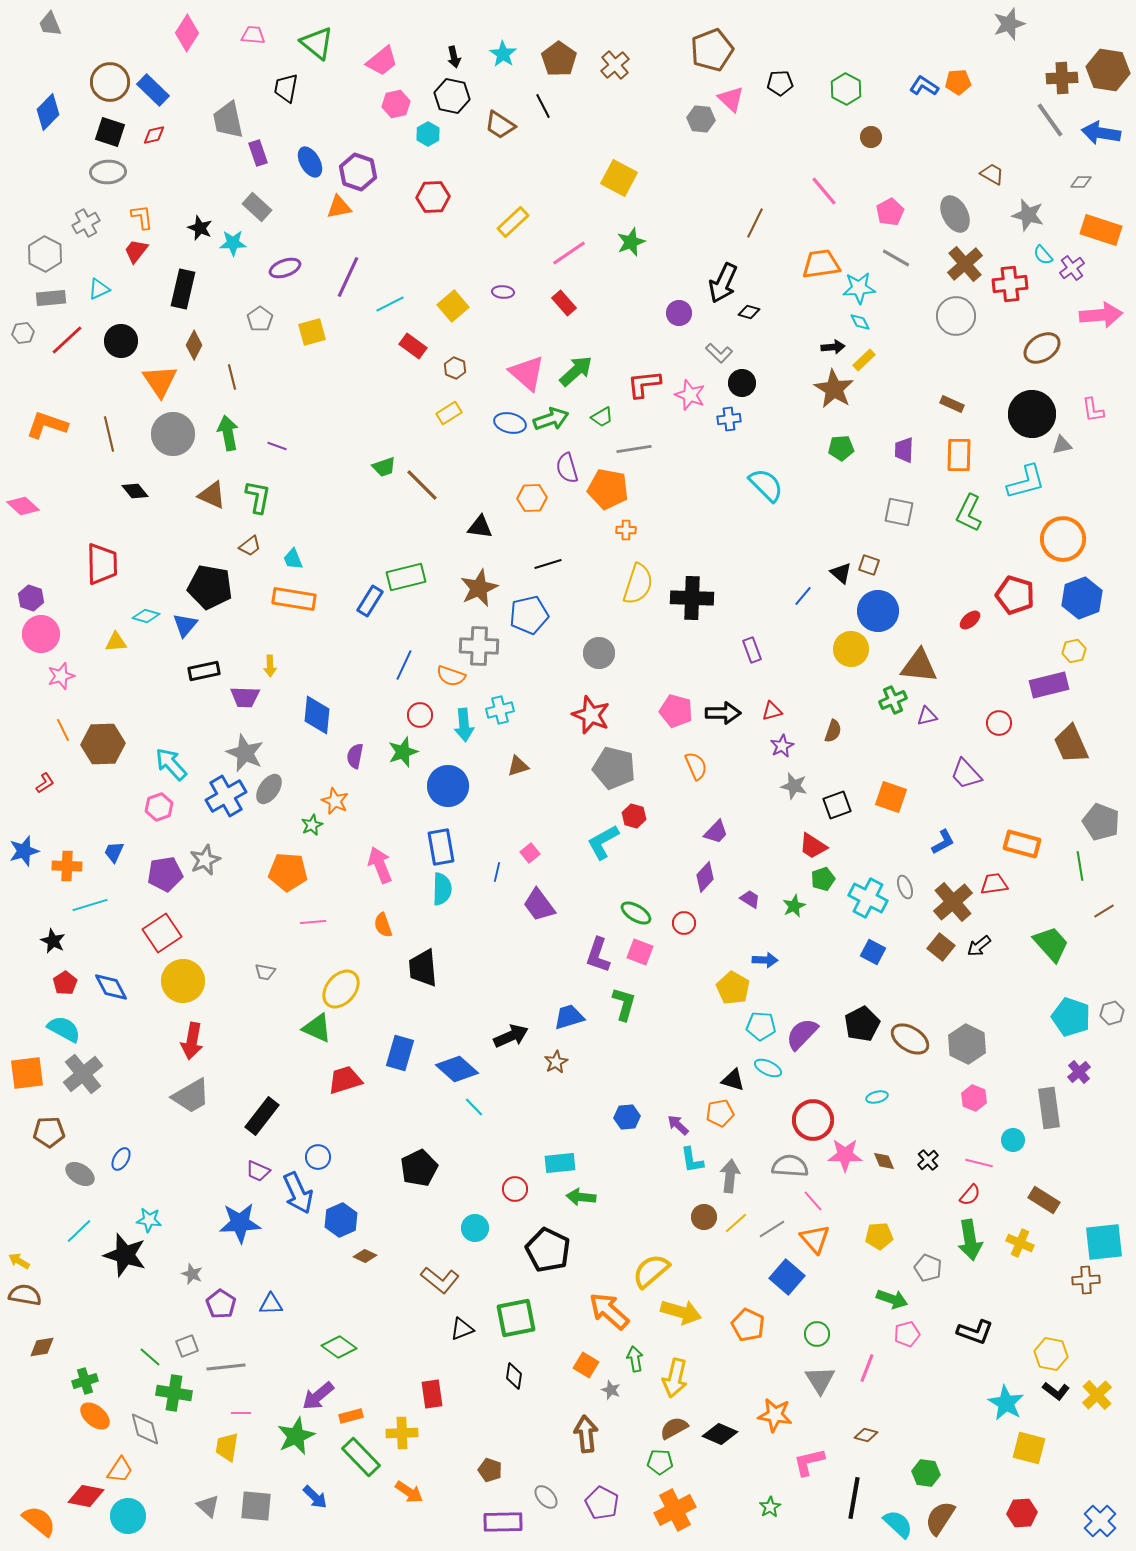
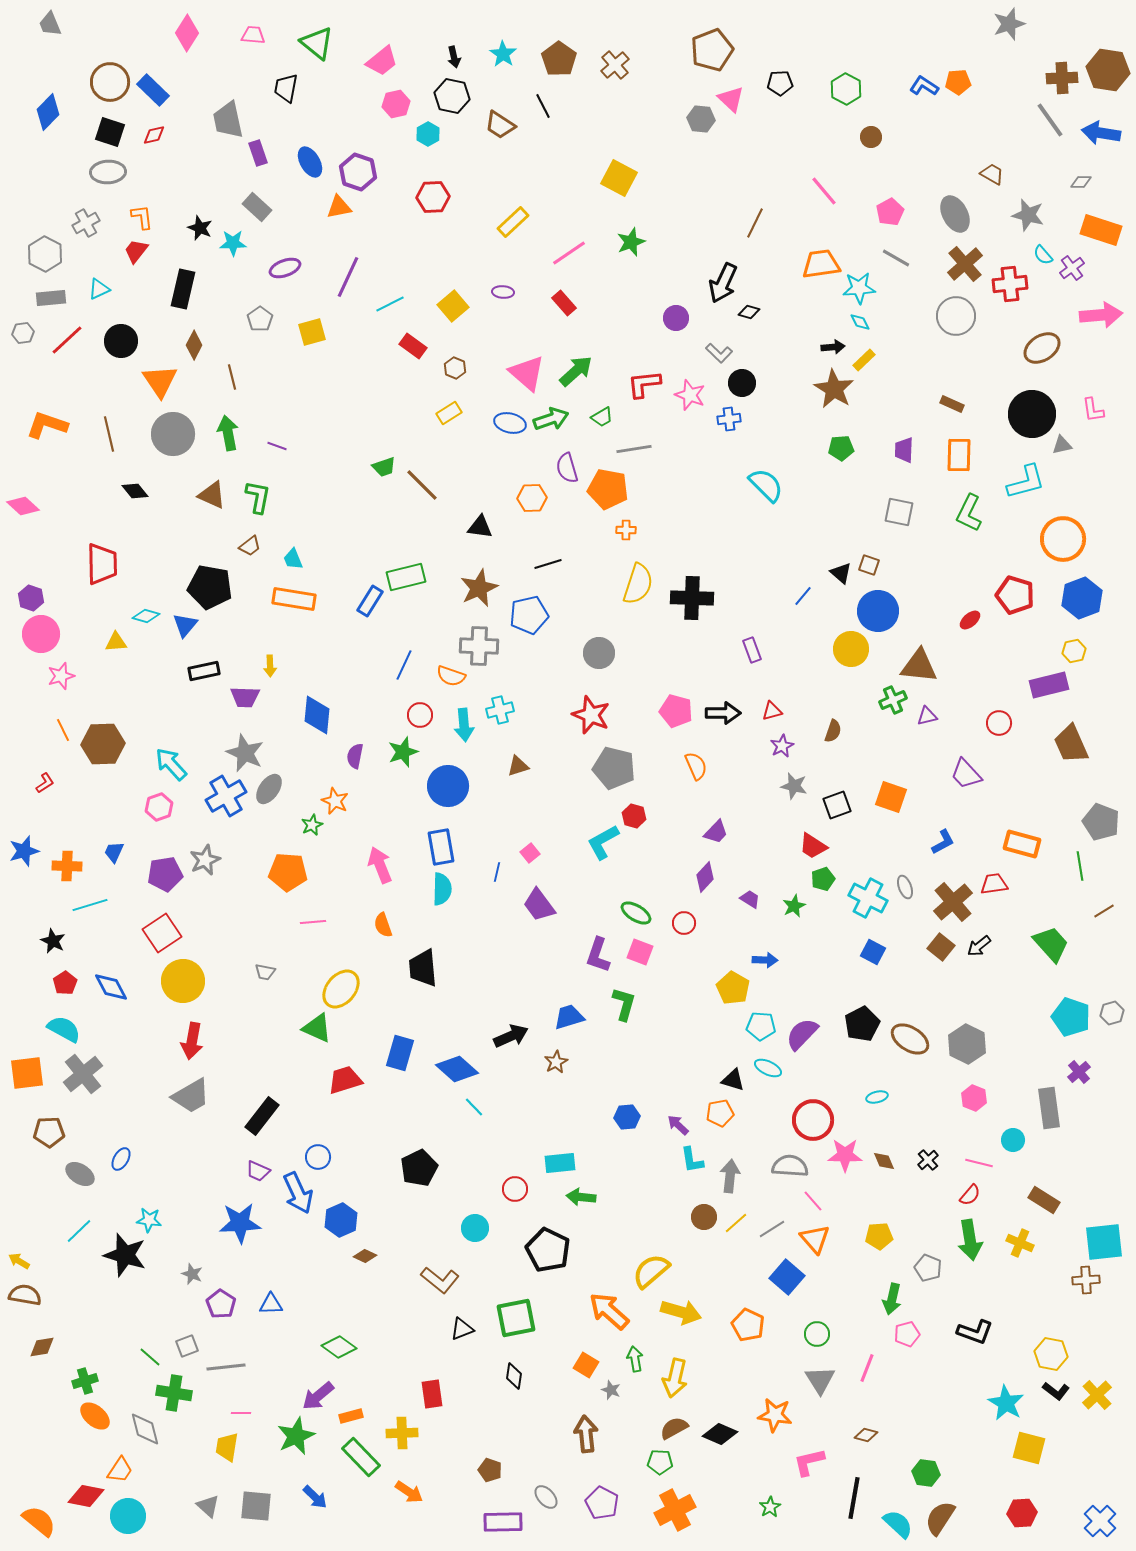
purple circle at (679, 313): moved 3 px left, 5 px down
green arrow at (892, 1299): rotated 84 degrees clockwise
